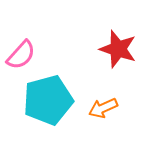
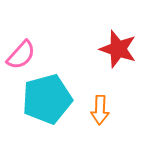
cyan pentagon: moved 1 px left, 1 px up
orange arrow: moved 3 px left, 2 px down; rotated 64 degrees counterclockwise
